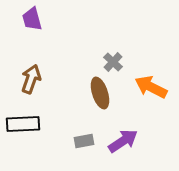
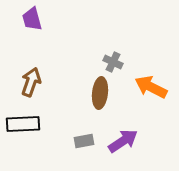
gray cross: rotated 18 degrees counterclockwise
brown arrow: moved 3 px down
brown ellipse: rotated 24 degrees clockwise
